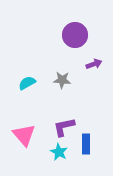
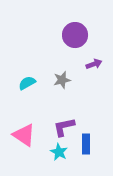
gray star: rotated 18 degrees counterclockwise
pink triangle: rotated 15 degrees counterclockwise
